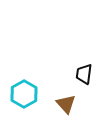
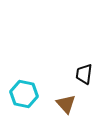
cyan hexagon: rotated 20 degrees counterclockwise
